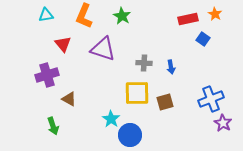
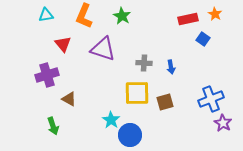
cyan star: moved 1 px down
